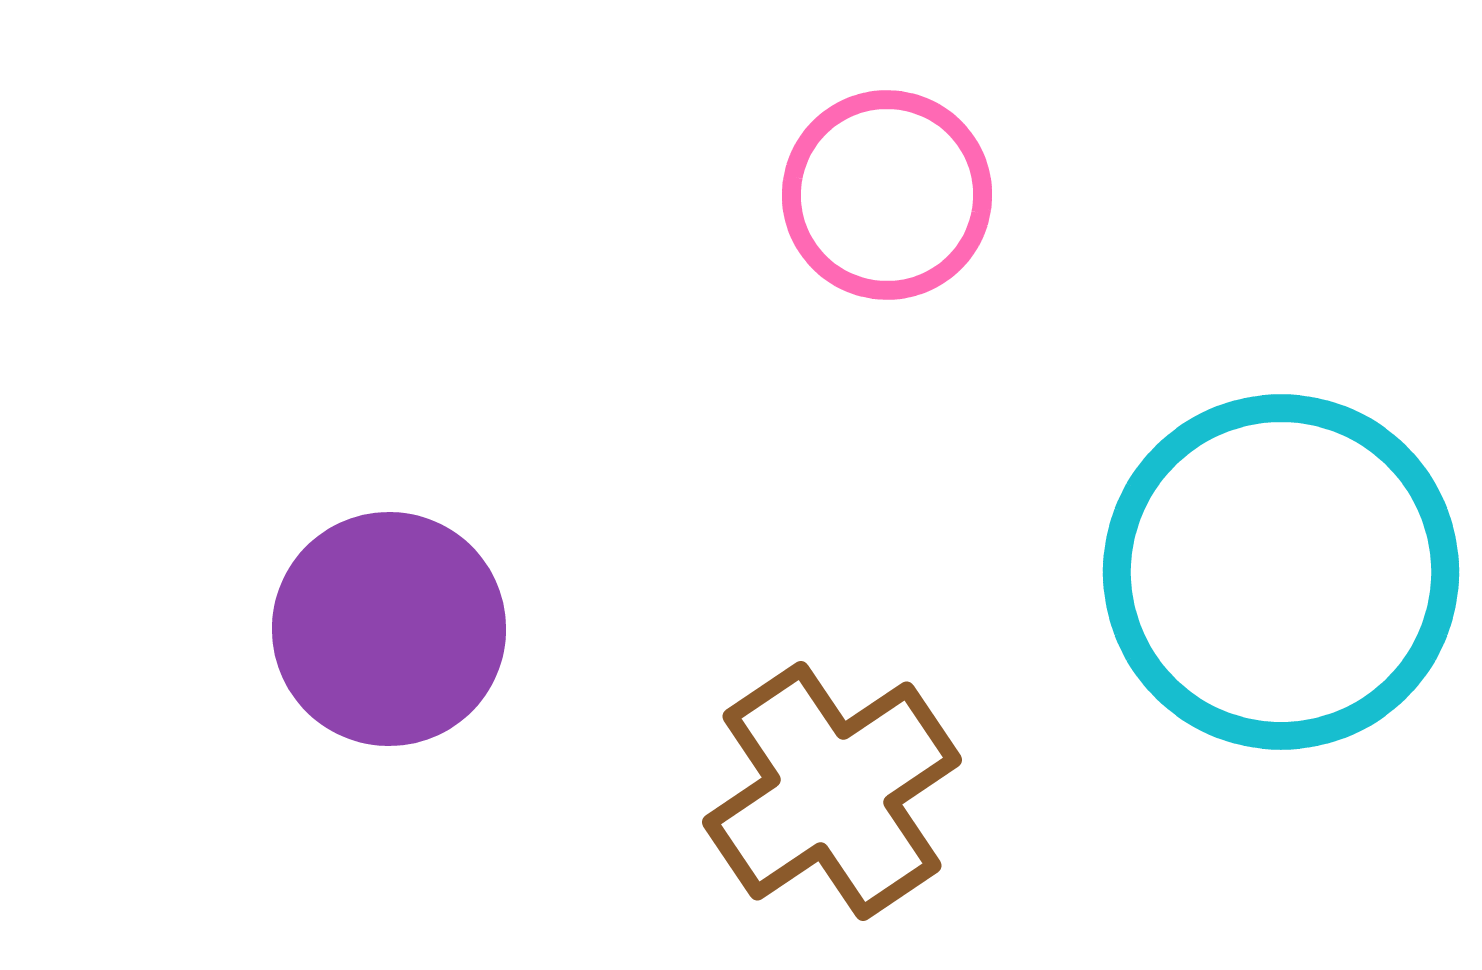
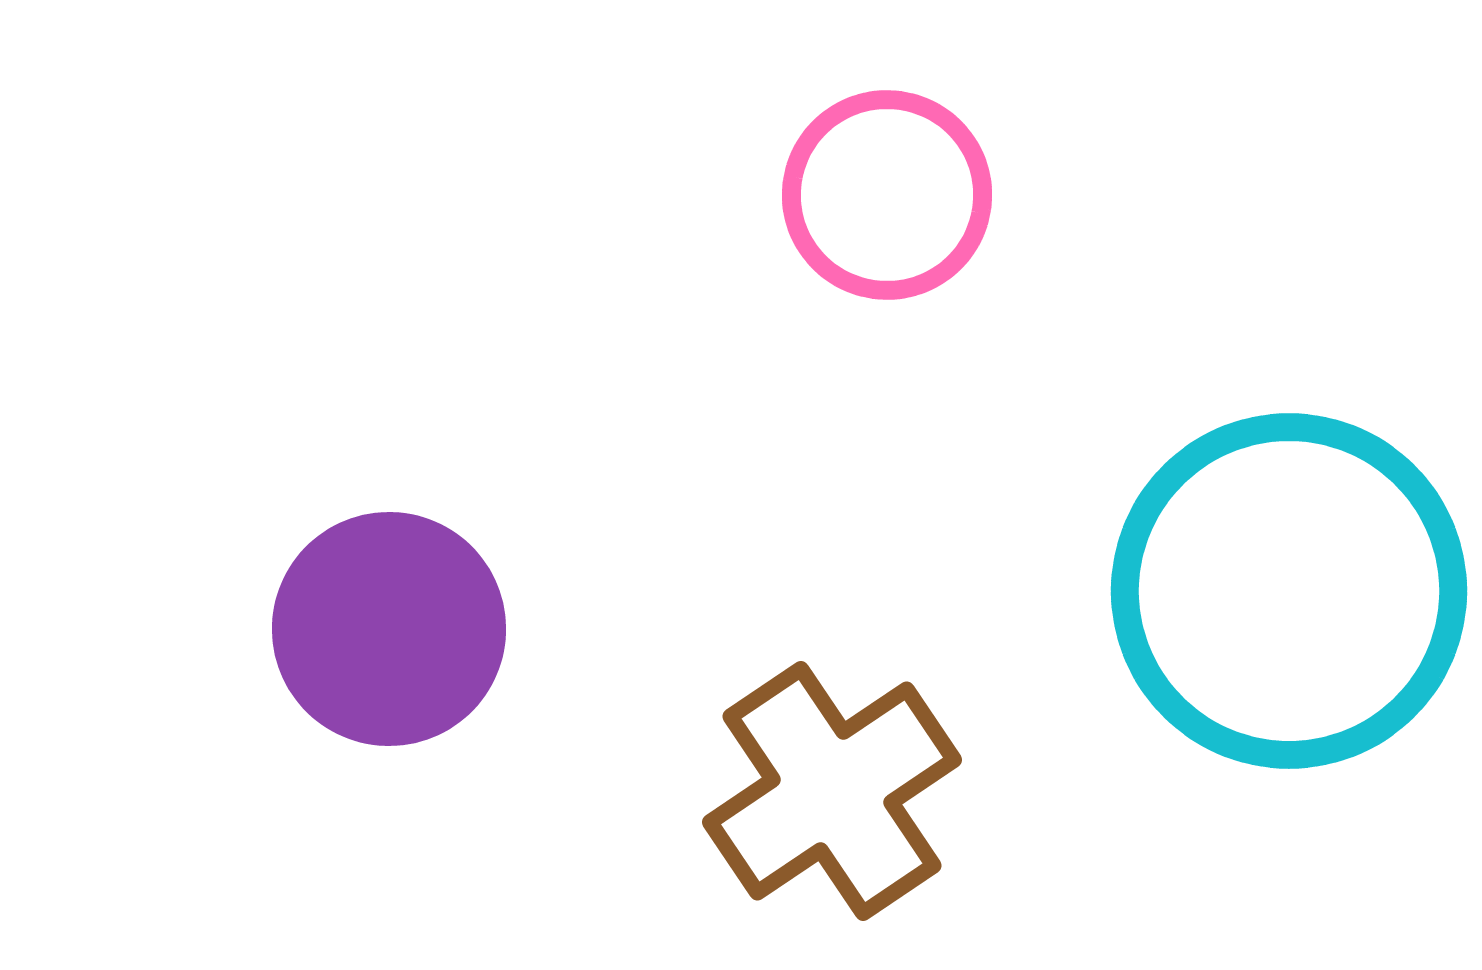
cyan circle: moved 8 px right, 19 px down
